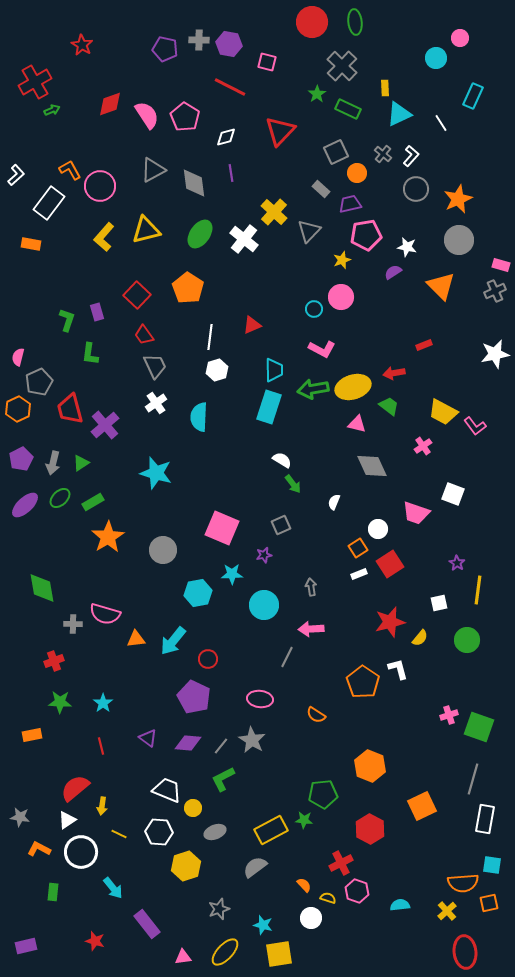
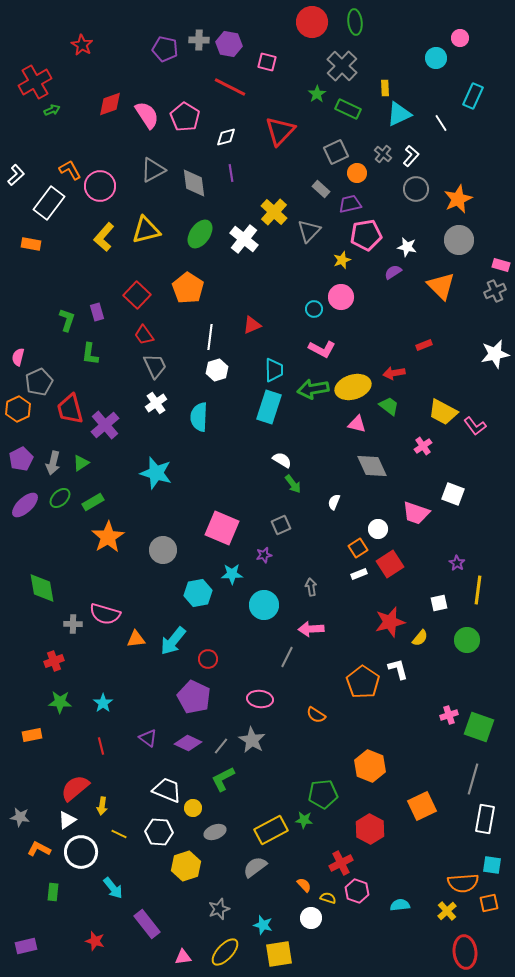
purple diamond at (188, 743): rotated 20 degrees clockwise
